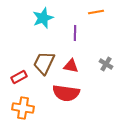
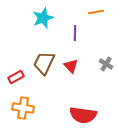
red triangle: rotated 35 degrees clockwise
red rectangle: moved 3 px left
red semicircle: moved 17 px right, 22 px down
